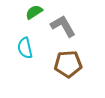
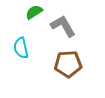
cyan semicircle: moved 4 px left
